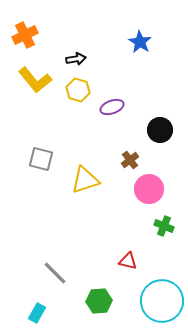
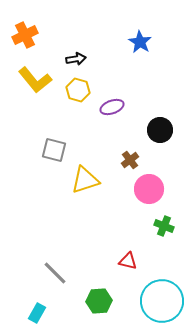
gray square: moved 13 px right, 9 px up
